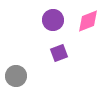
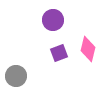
pink diamond: moved 28 px down; rotated 55 degrees counterclockwise
